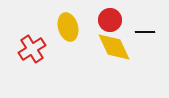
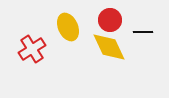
yellow ellipse: rotated 8 degrees counterclockwise
black line: moved 2 px left
yellow diamond: moved 5 px left
